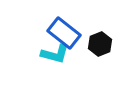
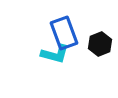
blue rectangle: rotated 32 degrees clockwise
